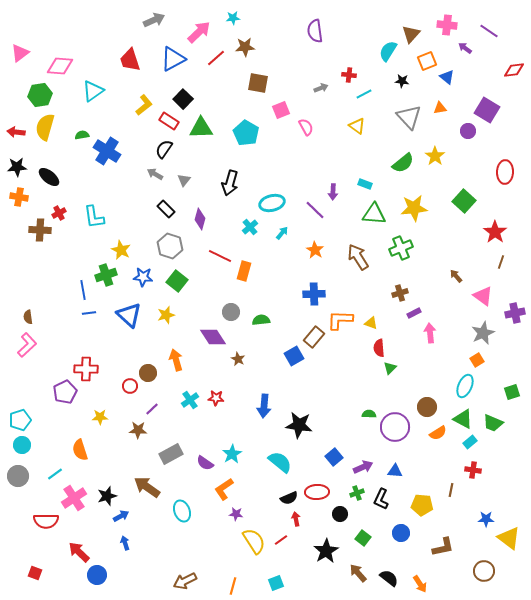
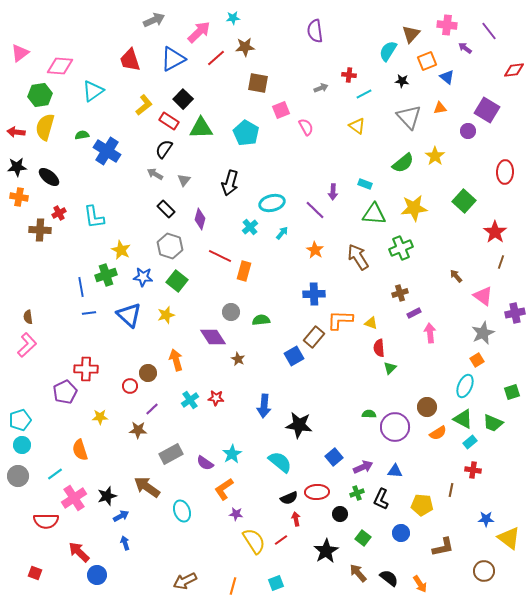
purple line at (489, 31): rotated 18 degrees clockwise
blue line at (83, 290): moved 2 px left, 3 px up
